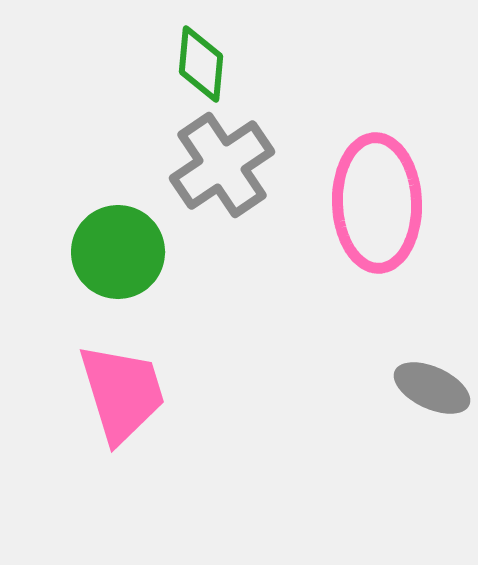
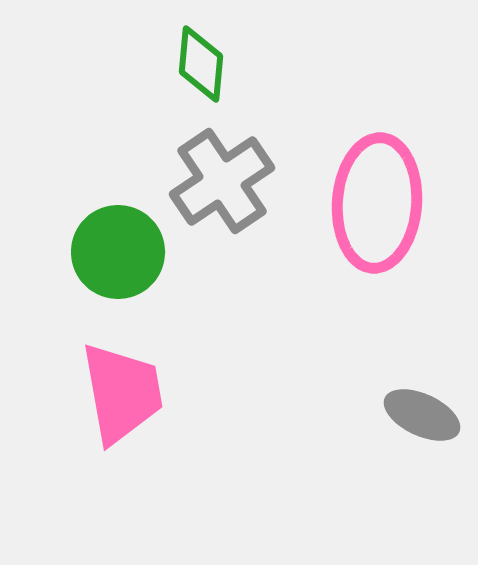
gray cross: moved 16 px down
pink ellipse: rotated 6 degrees clockwise
gray ellipse: moved 10 px left, 27 px down
pink trapezoid: rotated 7 degrees clockwise
